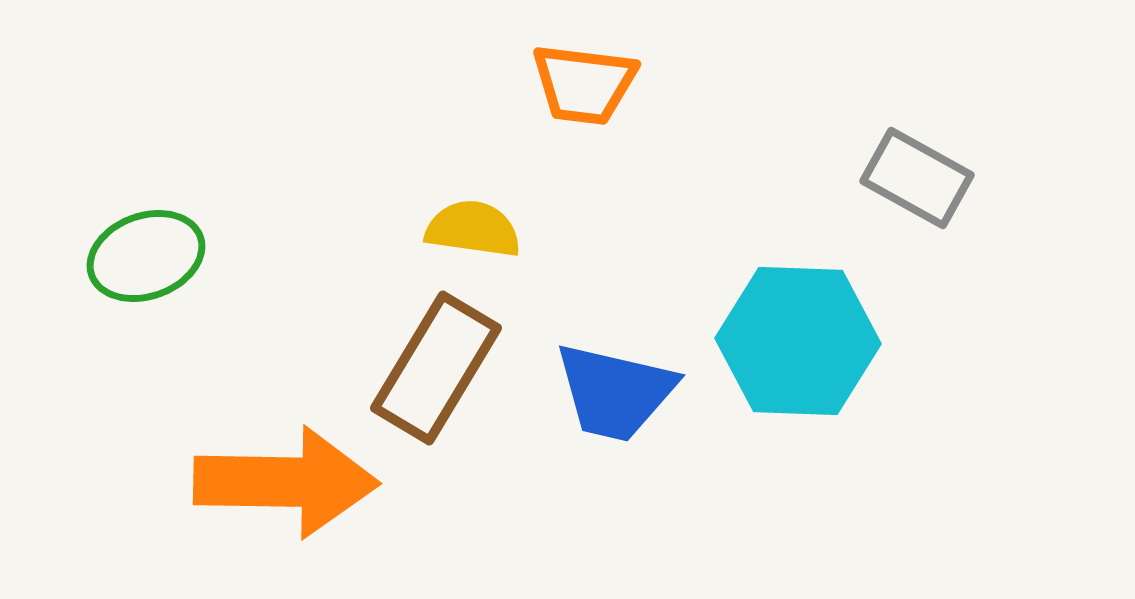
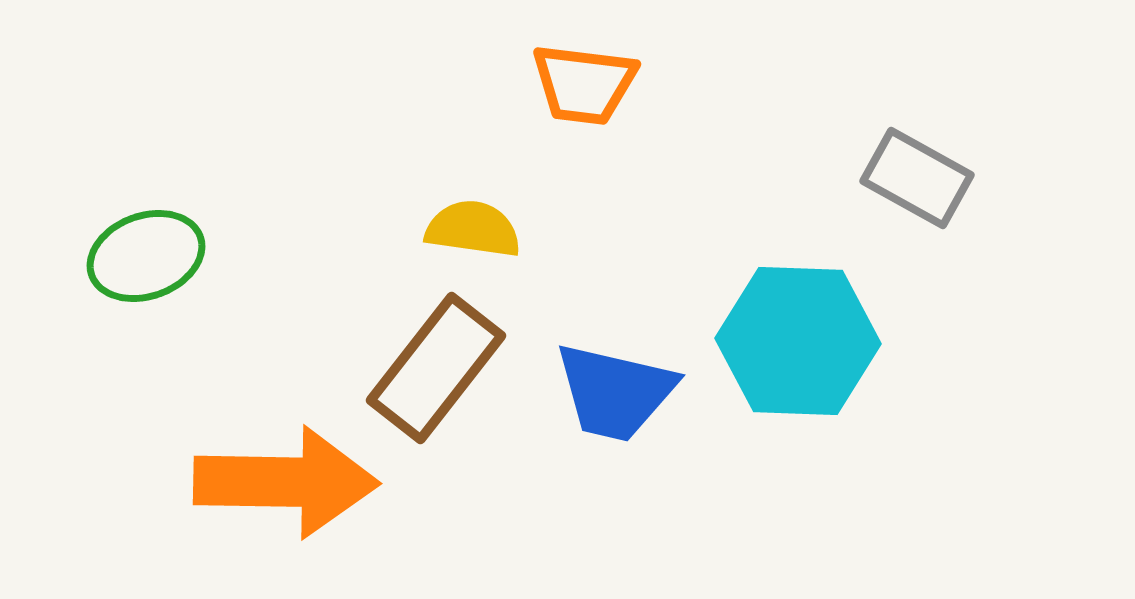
brown rectangle: rotated 7 degrees clockwise
